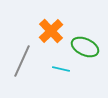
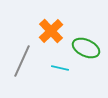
green ellipse: moved 1 px right, 1 px down
cyan line: moved 1 px left, 1 px up
